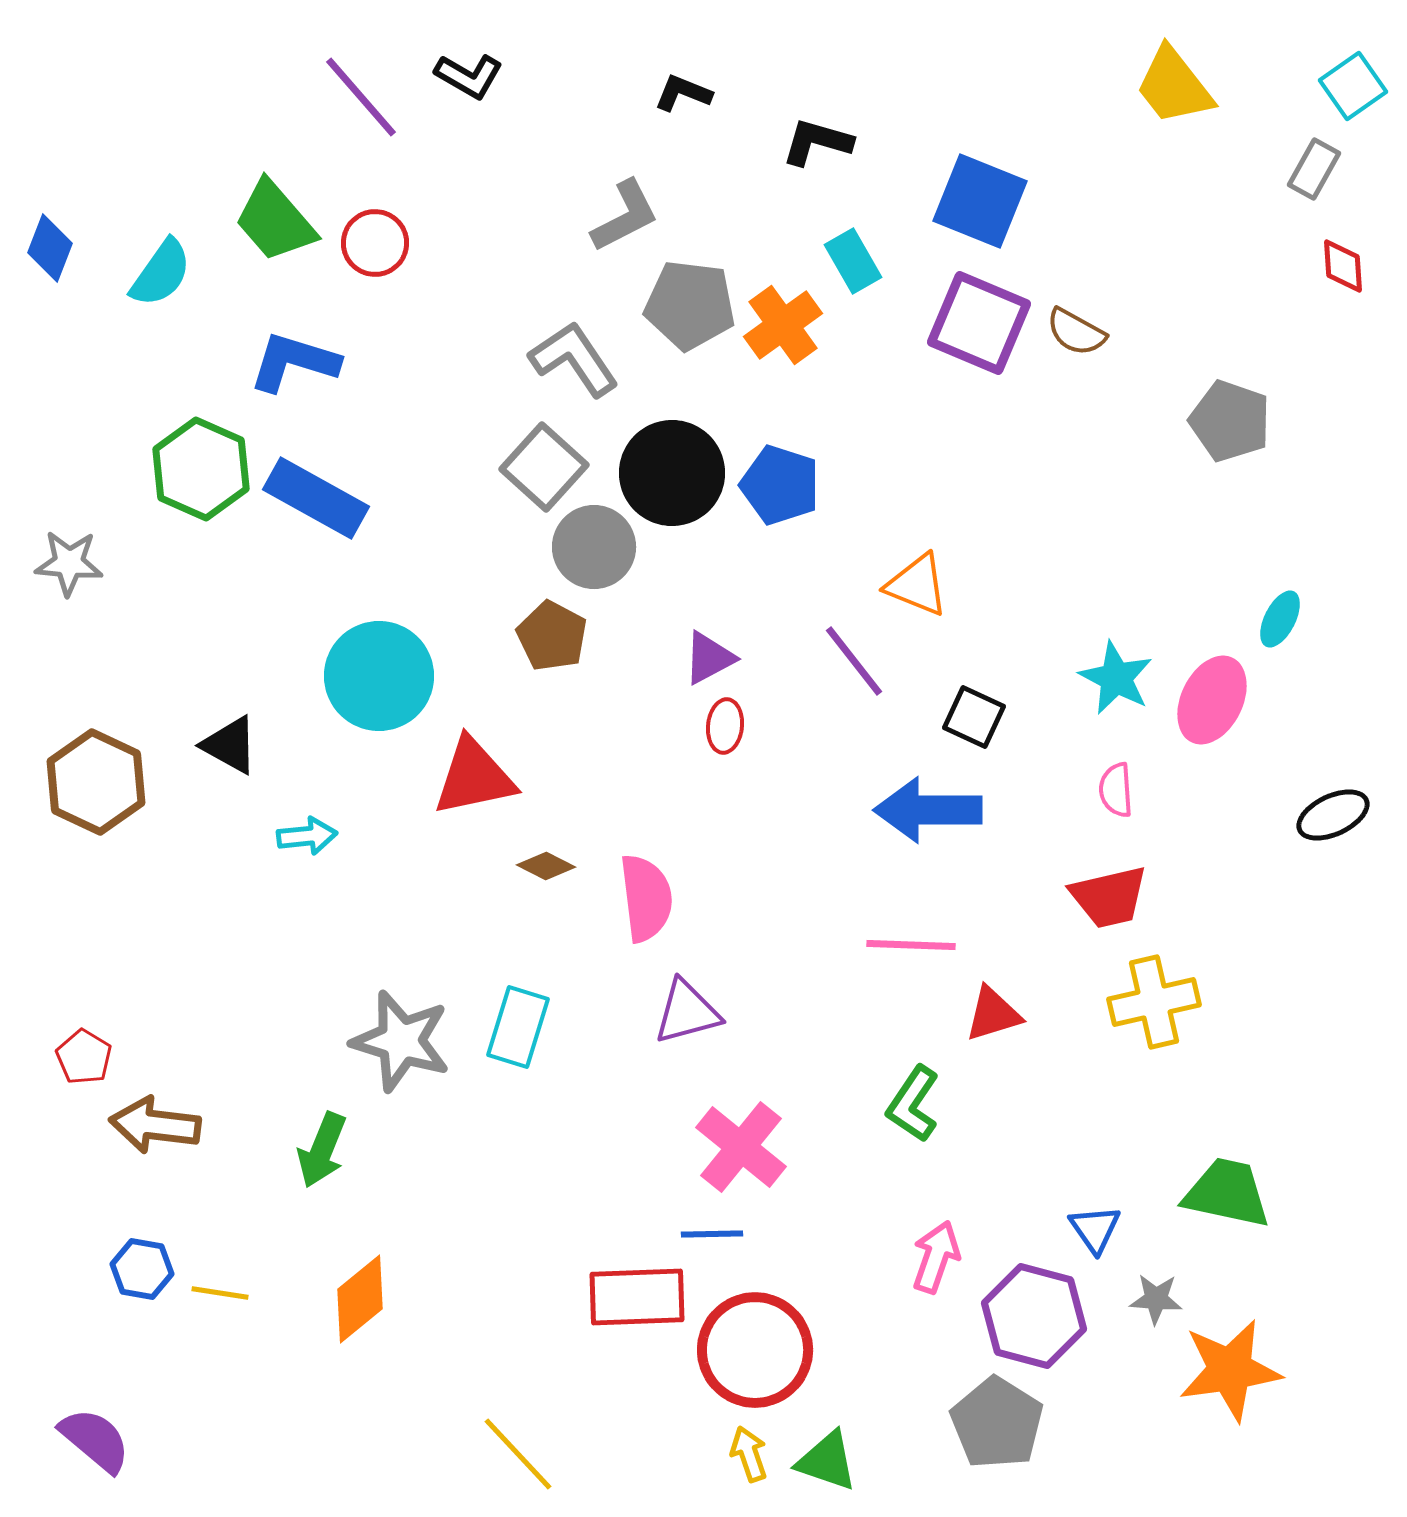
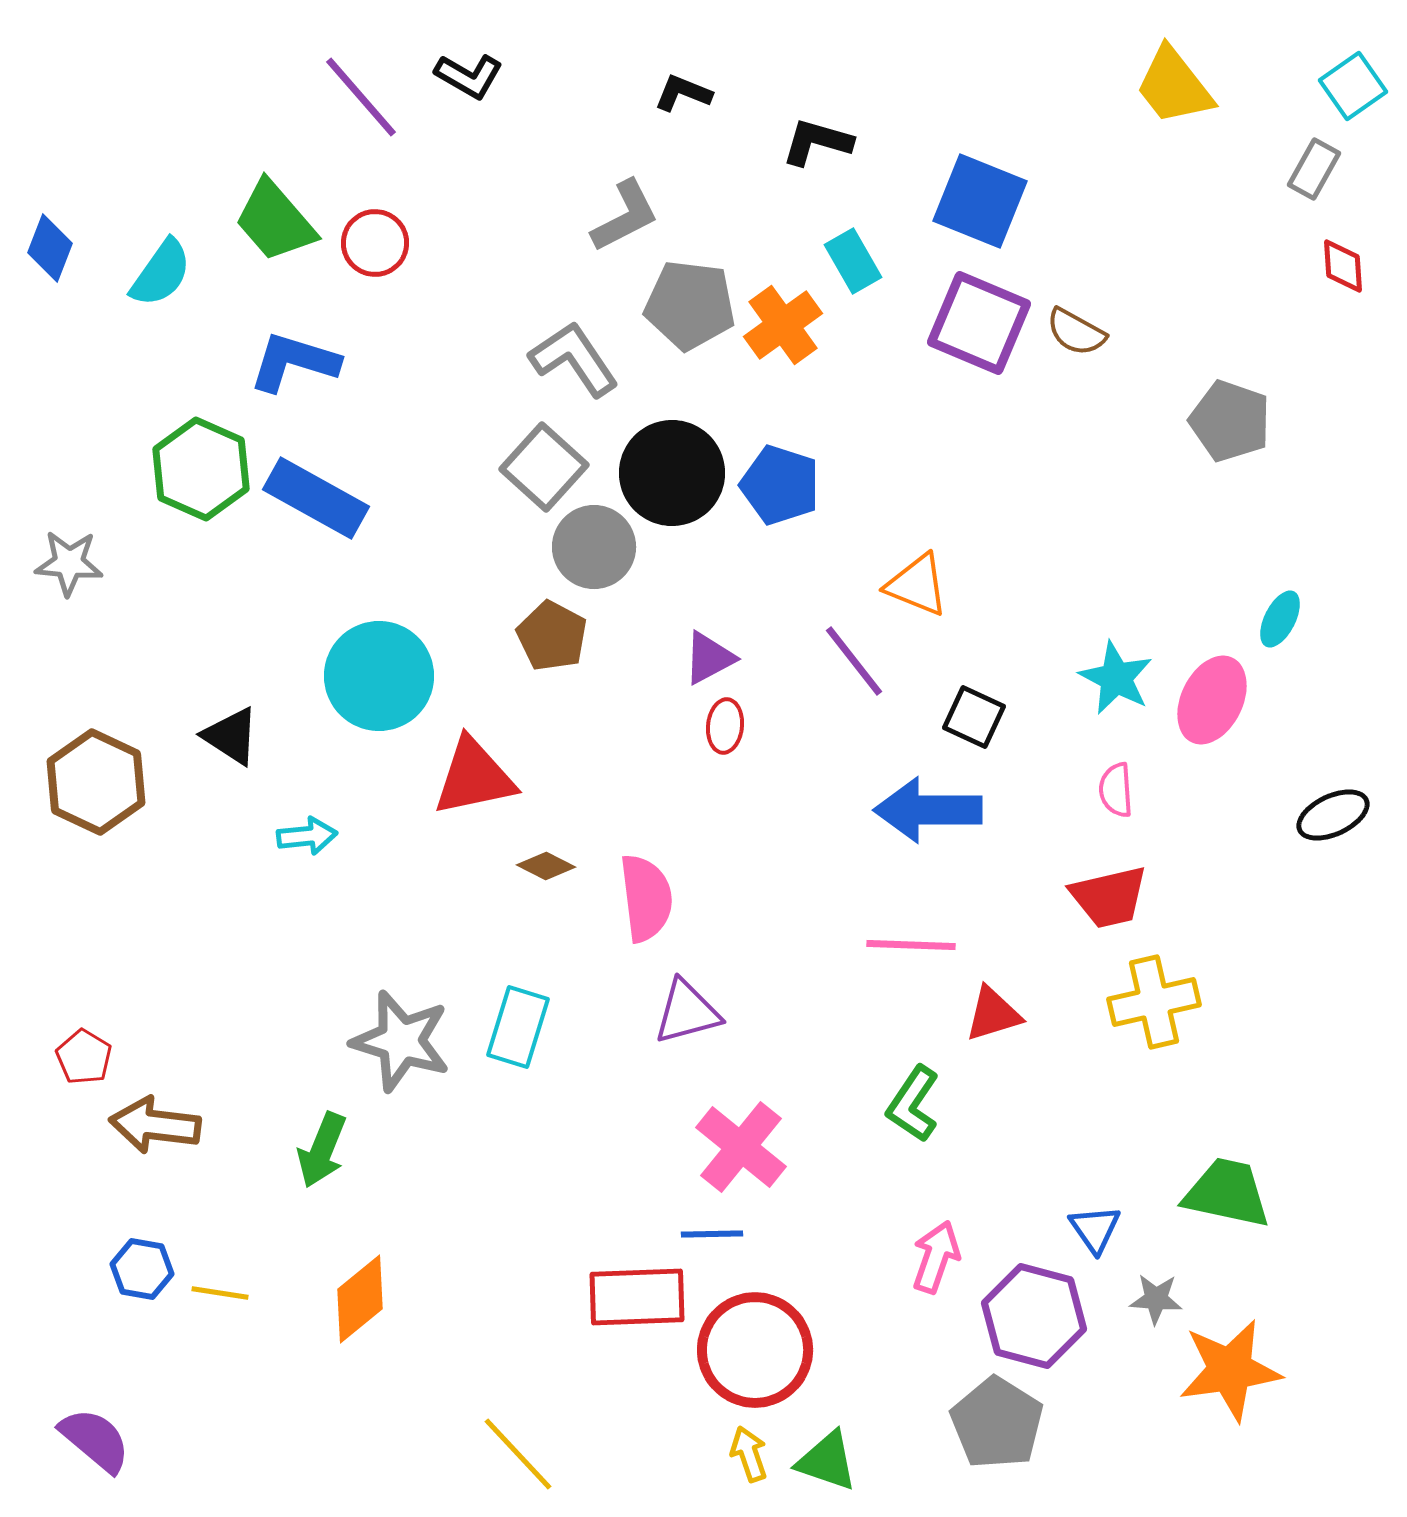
black triangle at (230, 745): moved 1 px right, 9 px up; rotated 4 degrees clockwise
